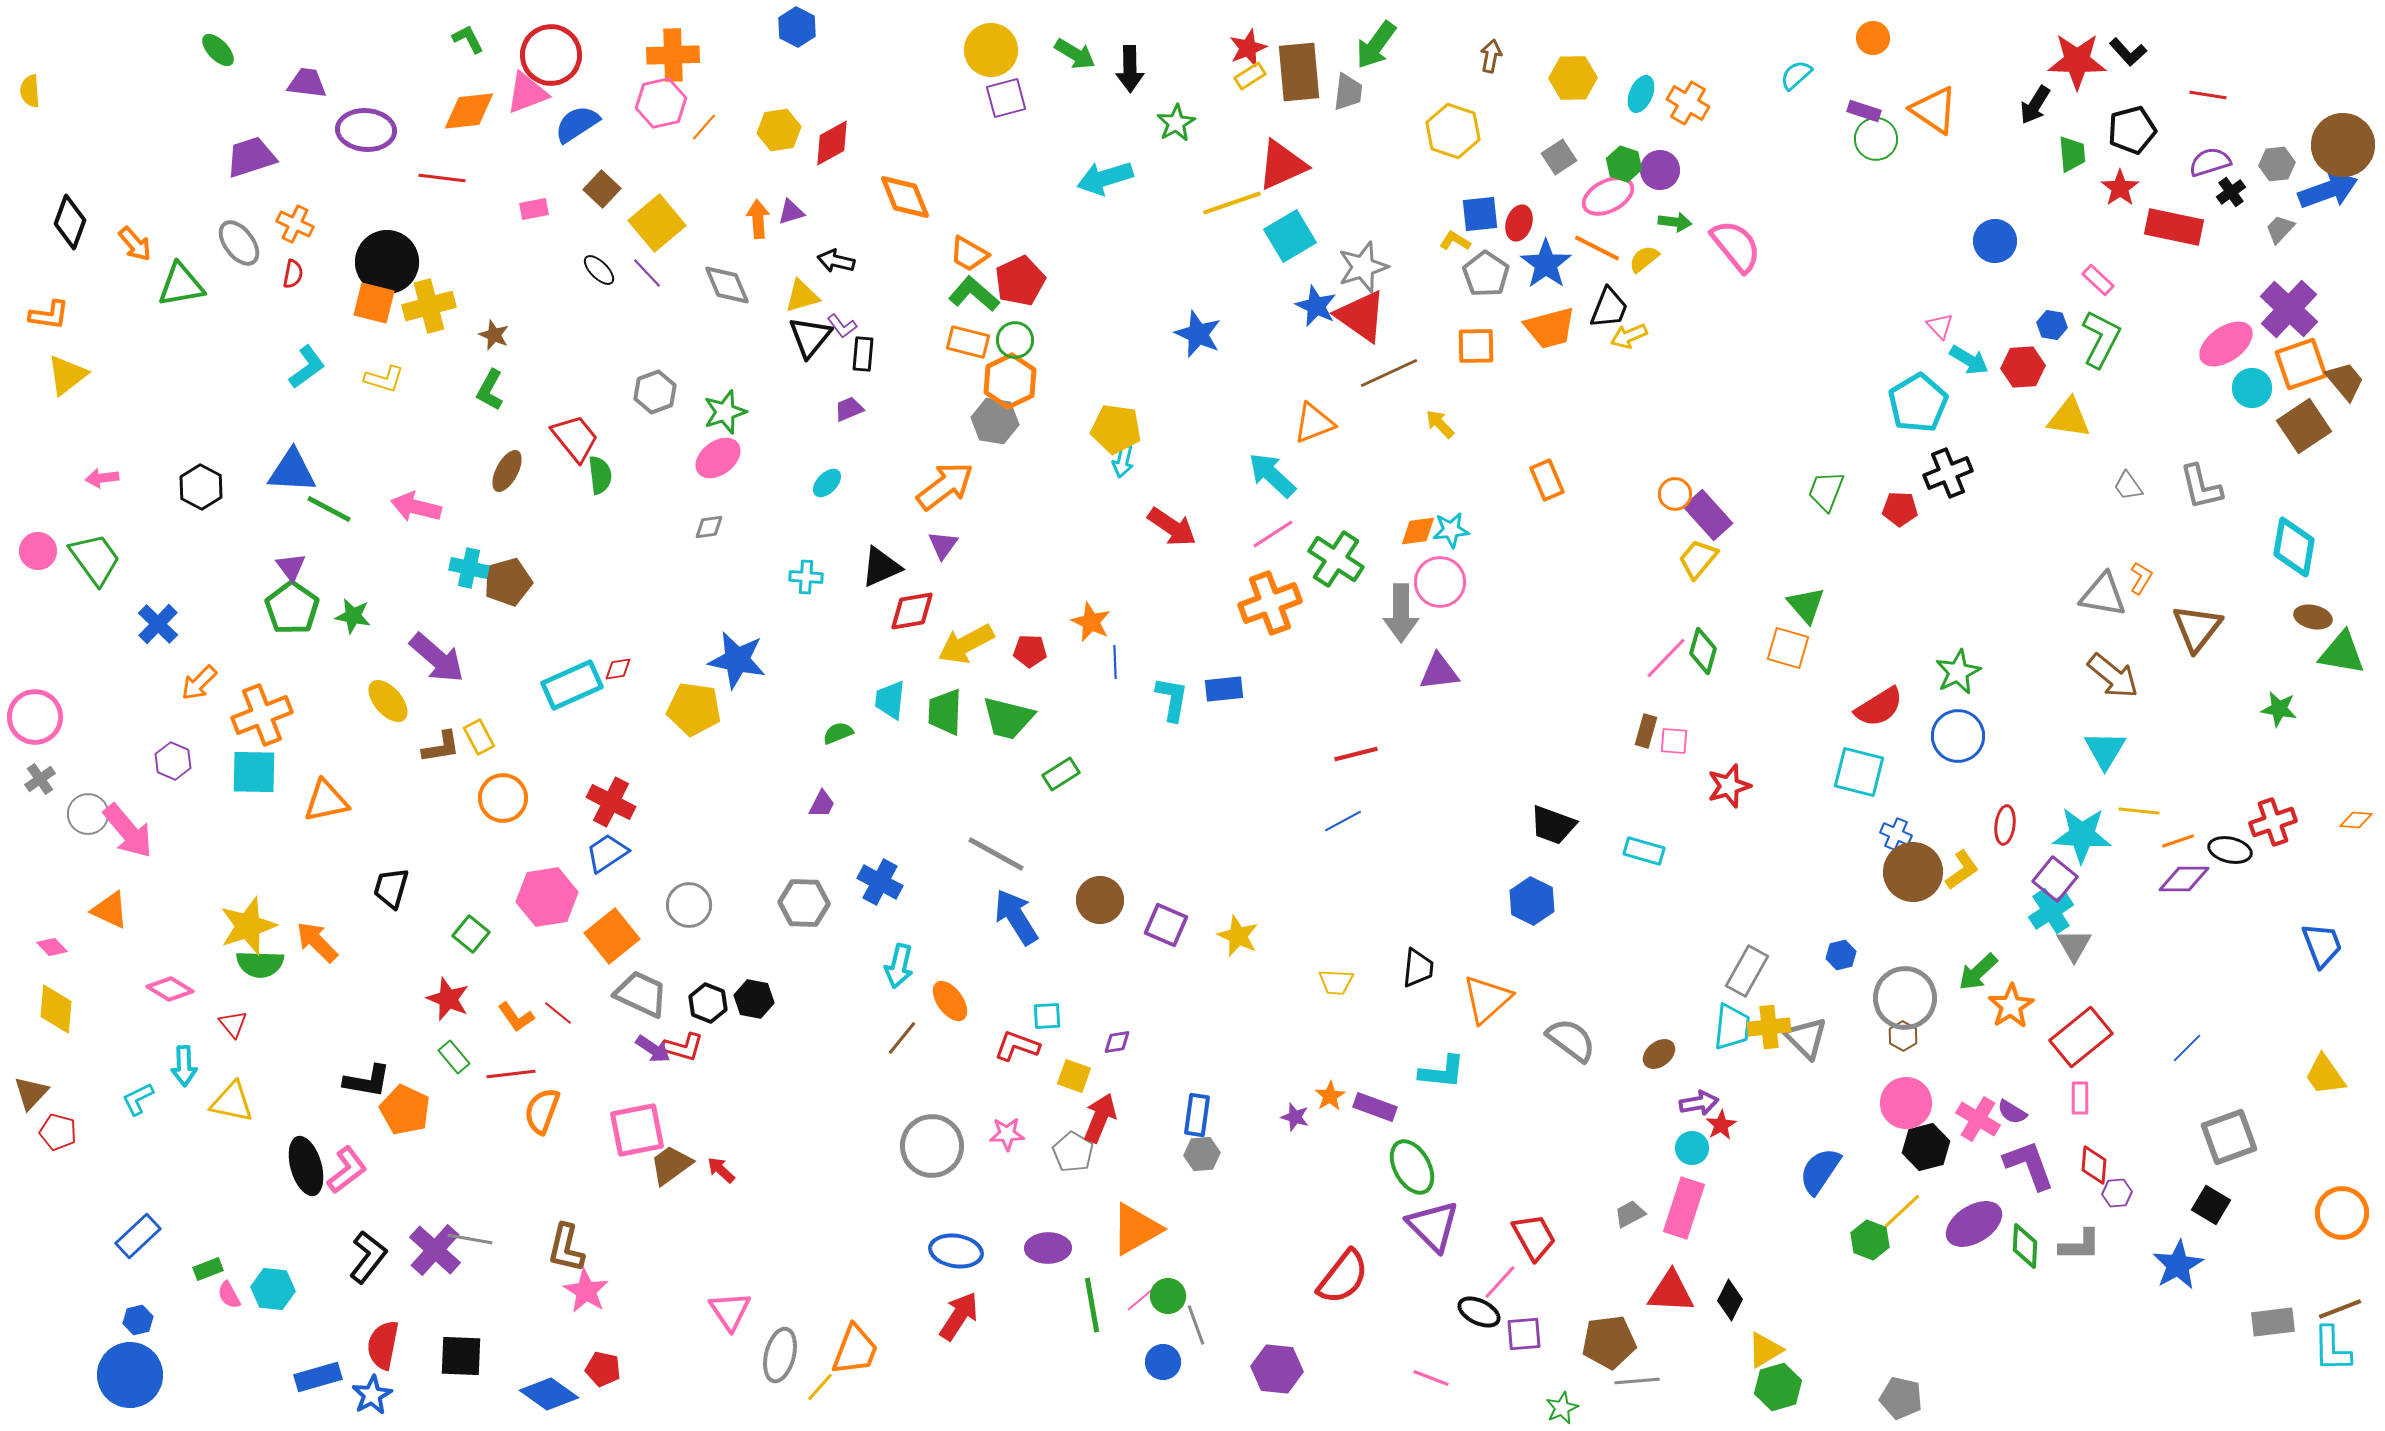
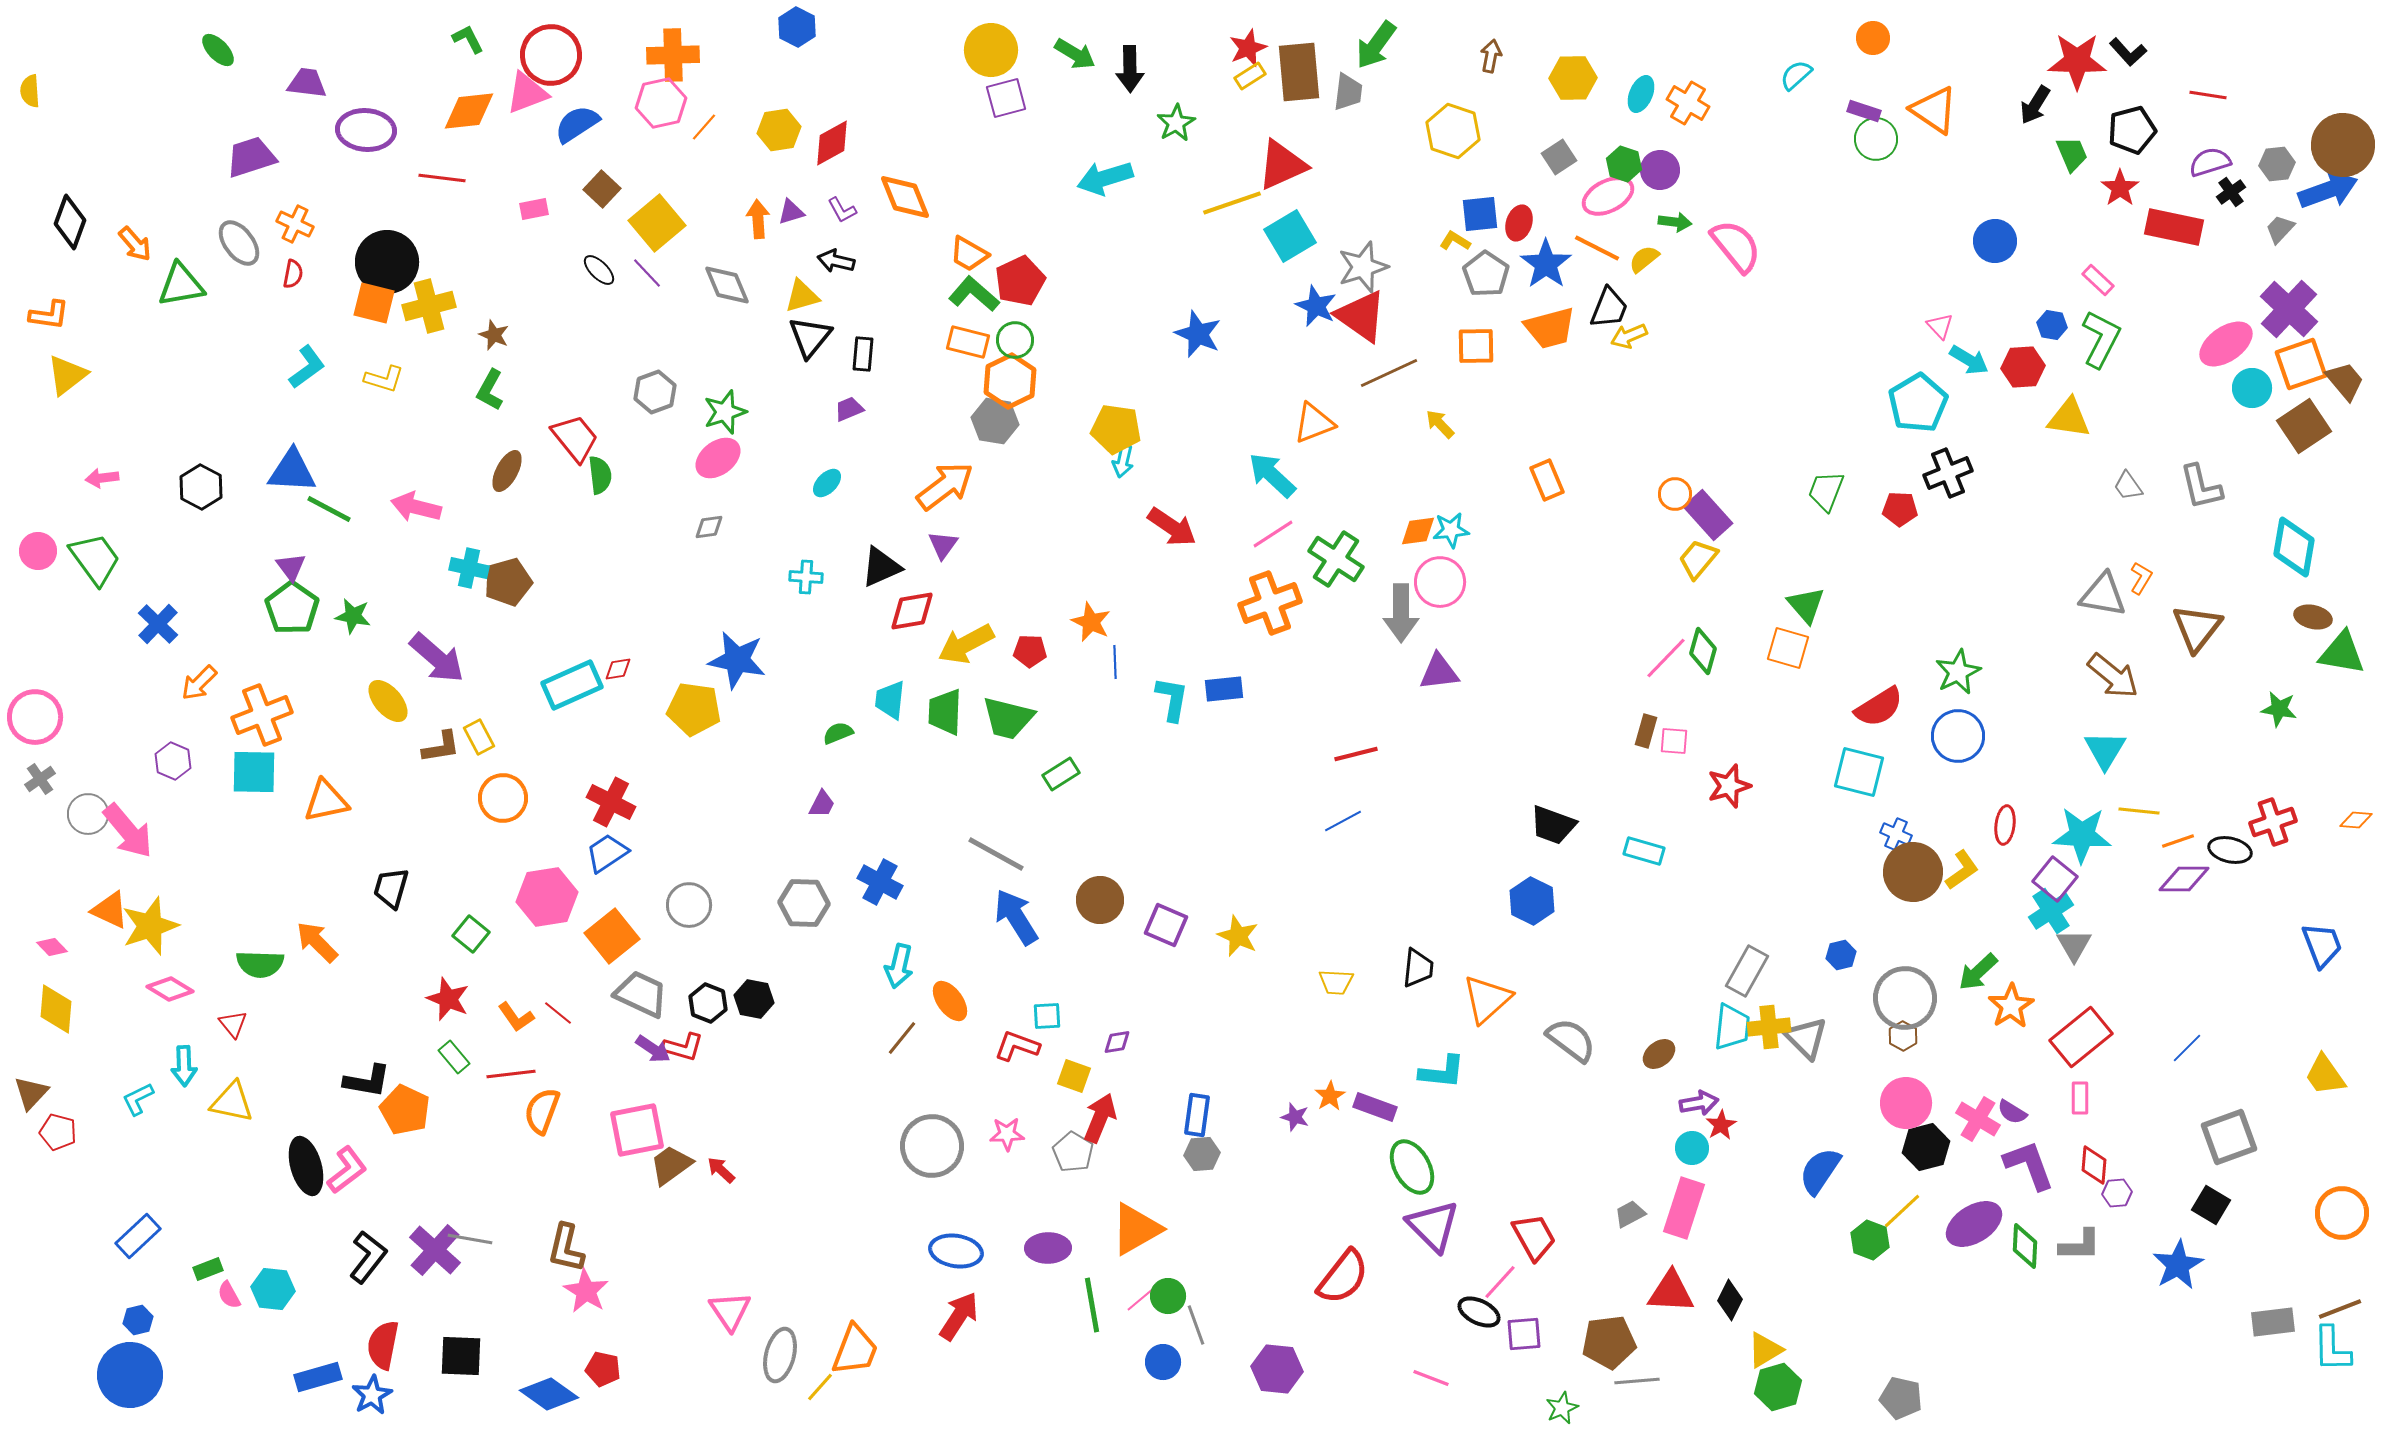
green trapezoid at (2072, 154): rotated 18 degrees counterclockwise
purple L-shape at (842, 326): moved 116 px up; rotated 8 degrees clockwise
yellow star at (248, 926): moved 98 px left
